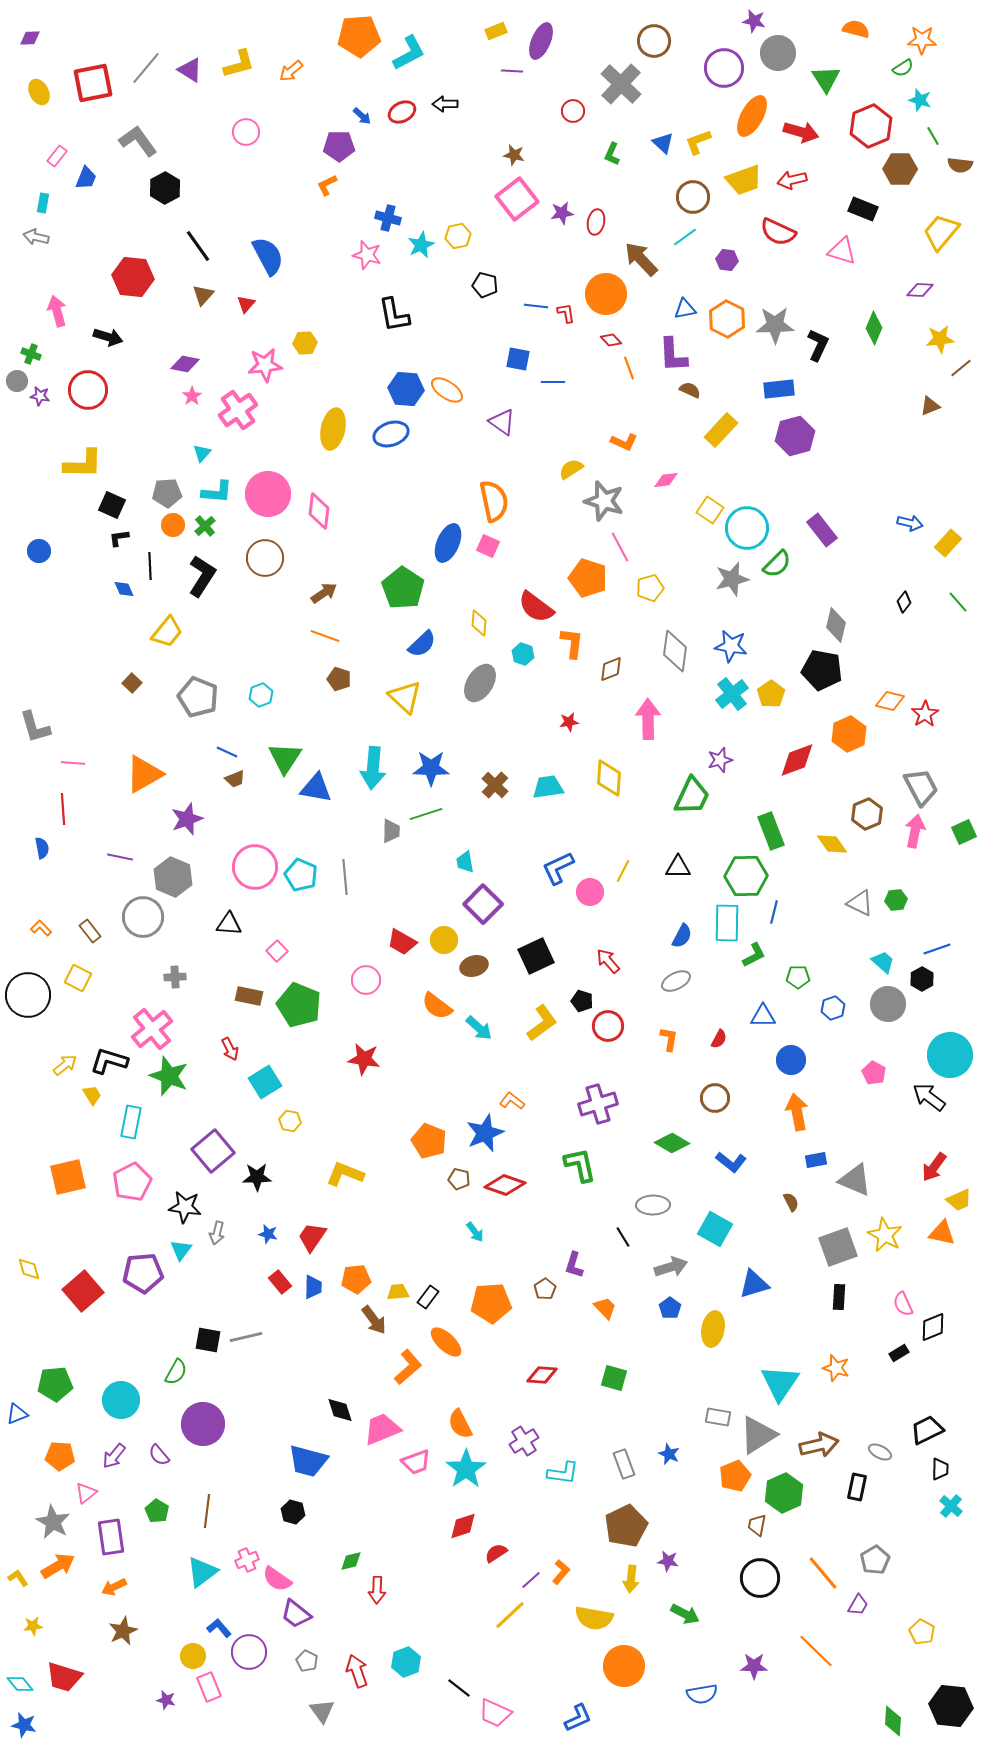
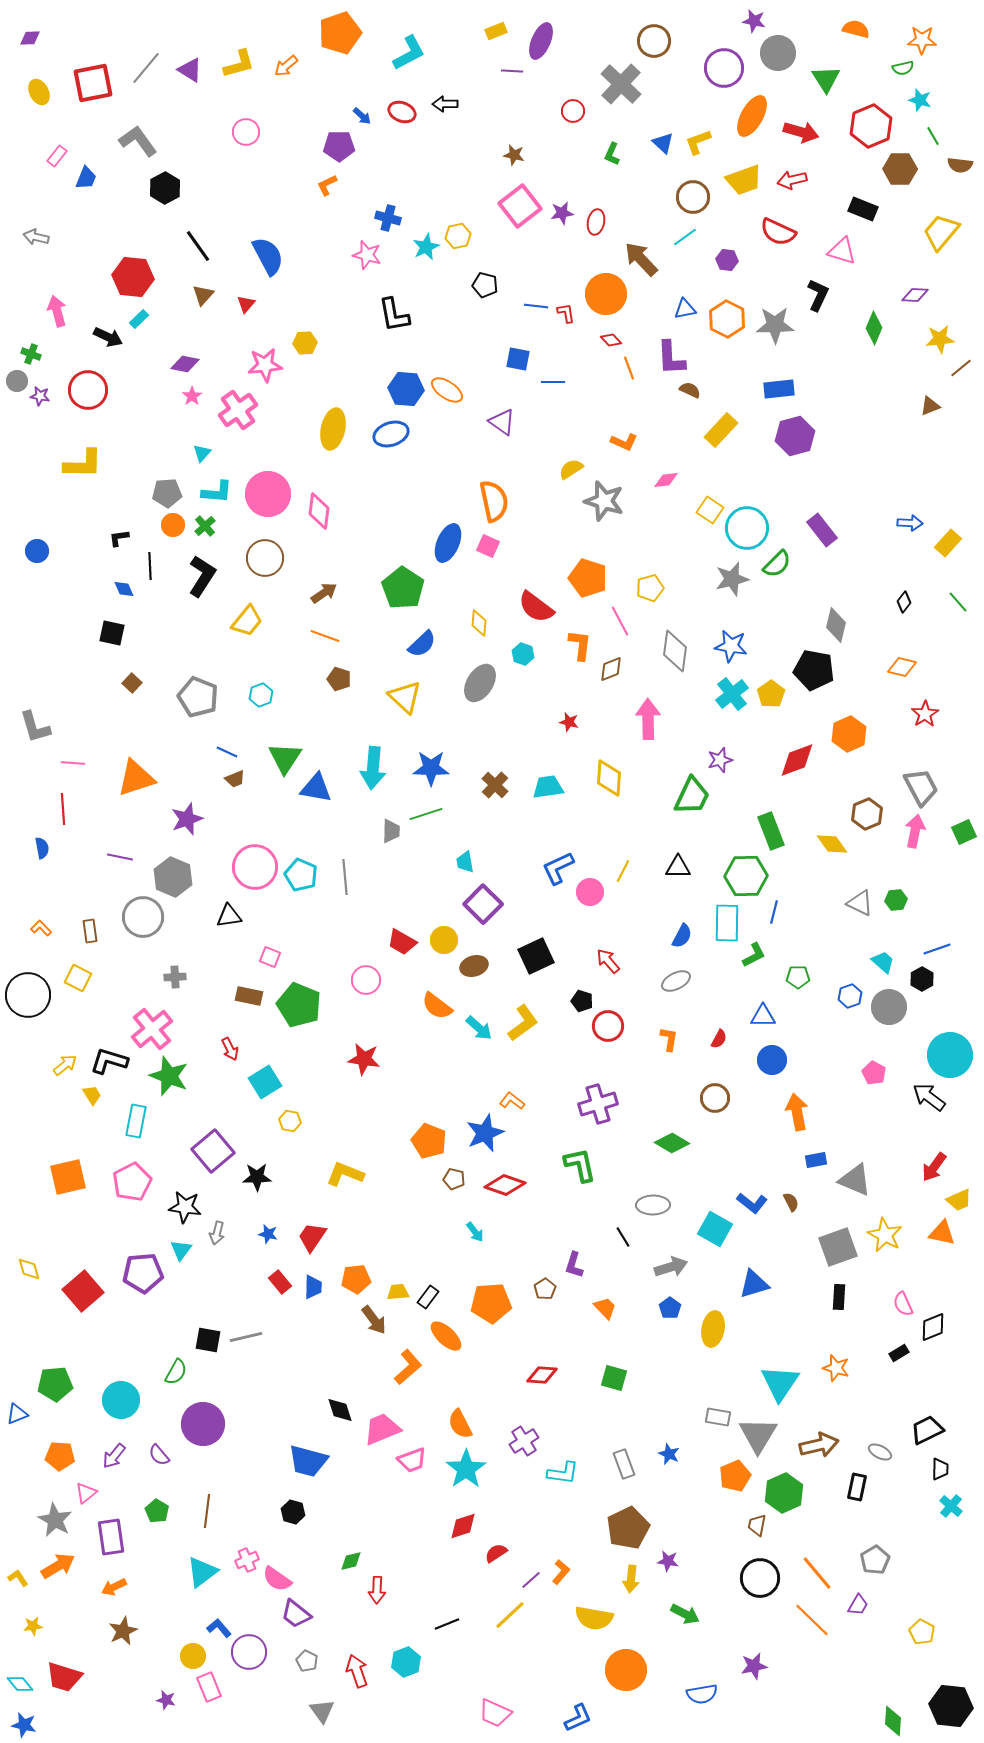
orange pentagon at (359, 36): moved 19 px left, 3 px up; rotated 15 degrees counterclockwise
green semicircle at (903, 68): rotated 20 degrees clockwise
orange arrow at (291, 71): moved 5 px left, 5 px up
red ellipse at (402, 112): rotated 48 degrees clockwise
pink square at (517, 199): moved 3 px right, 7 px down
cyan rectangle at (43, 203): moved 96 px right, 116 px down; rotated 36 degrees clockwise
cyan star at (421, 245): moved 5 px right, 2 px down
purple diamond at (920, 290): moved 5 px left, 5 px down
black arrow at (108, 337): rotated 8 degrees clockwise
black L-shape at (818, 345): moved 50 px up
purple L-shape at (673, 355): moved 2 px left, 3 px down
black square at (112, 505): moved 128 px down; rotated 12 degrees counterclockwise
blue arrow at (910, 523): rotated 10 degrees counterclockwise
pink line at (620, 547): moved 74 px down
blue circle at (39, 551): moved 2 px left
yellow trapezoid at (167, 632): moved 80 px right, 11 px up
orange L-shape at (572, 643): moved 8 px right, 2 px down
black pentagon at (822, 670): moved 8 px left
orange diamond at (890, 701): moved 12 px right, 34 px up
red star at (569, 722): rotated 24 degrees clockwise
orange triangle at (144, 774): moved 8 px left, 4 px down; rotated 12 degrees clockwise
black triangle at (229, 924): moved 8 px up; rotated 12 degrees counterclockwise
brown rectangle at (90, 931): rotated 30 degrees clockwise
pink square at (277, 951): moved 7 px left, 6 px down; rotated 25 degrees counterclockwise
gray circle at (888, 1004): moved 1 px right, 3 px down
blue hexagon at (833, 1008): moved 17 px right, 12 px up
yellow L-shape at (542, 1023): moved 19 px left
blue circle at (791, 1060): moved 19 px left
cyan rectangle at (131, 1122): moved 5 px right, 1 px up
blue L-shape at (731, 1162): moved 21 px right, 41 px down
brown pentagon at (459, 1179): moved 5 px left
orange ellipse at (446, 1342): moved 6 px up
gray triangle at (758, 1435): rotated 27 degrees counterclockwise
pink trapezoid at (416, 1462): moved 4 px left, 2 px up
gray star at (53, 1522): moved 2 px right, 2 px up
brown pentagon at (626, 1526): moved 2 px right, 2 px down
orange line at (823, 1573): moved 6 px left
orange line at (816, 1651): moved 4 px left, 31 px up
orange circle at (624, 1666): moved 2 px right, 4 px down
purple star at (754, 1666): rotated 12 degrees counterclockwise
black line at (459, 1688): moved 12 px left, 64 px up; rotated 60 degrees counterclockwise
